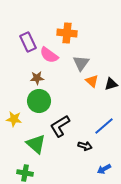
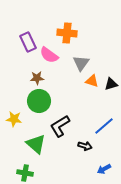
orange triangle: rotated 24 degrees counterclockwise
